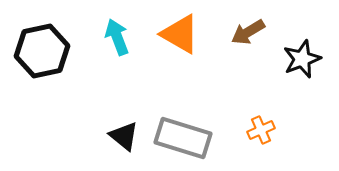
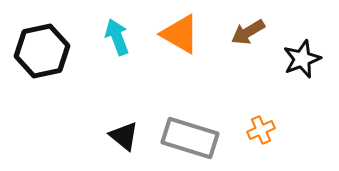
gray rectangle: moved 7 px right
